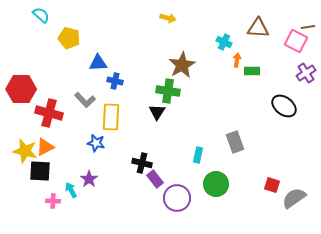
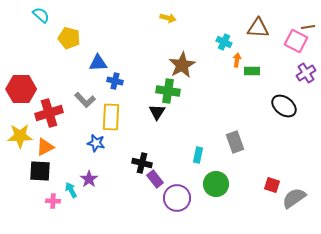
red cross: rotated 32 degrees counterclockwise
yellow star: moved 5 px left, 15 px up; rotated 15 degrees counterclockwise
